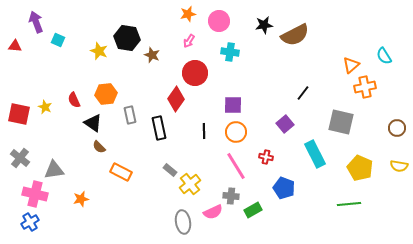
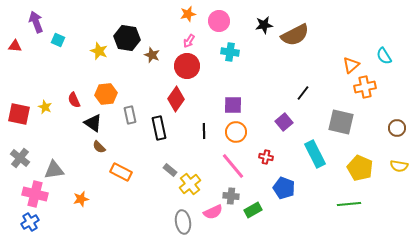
red circle at (195, 73): moved 8 px left, 7 px up
purple square at (285, 124): moved 1 px left, 2 px up
pink line at (236, 166): moved 3 px left; rotated 8 degrees counterclockwise
